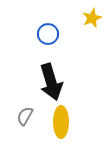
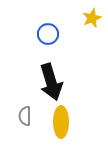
gray semicircle: rotated 30 degrees counterclockwise
